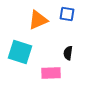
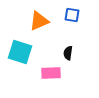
blue square: moved 5 px right, 1 px down
orange triangle: moved 1 px right, 1 px down
